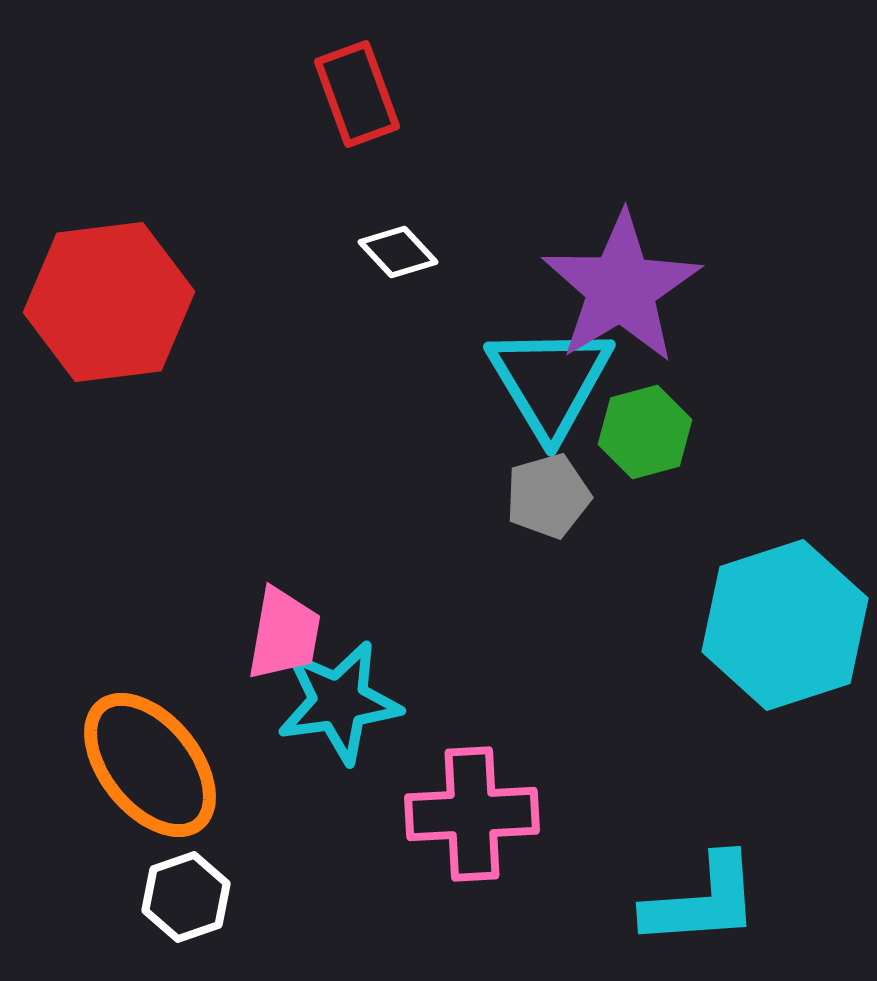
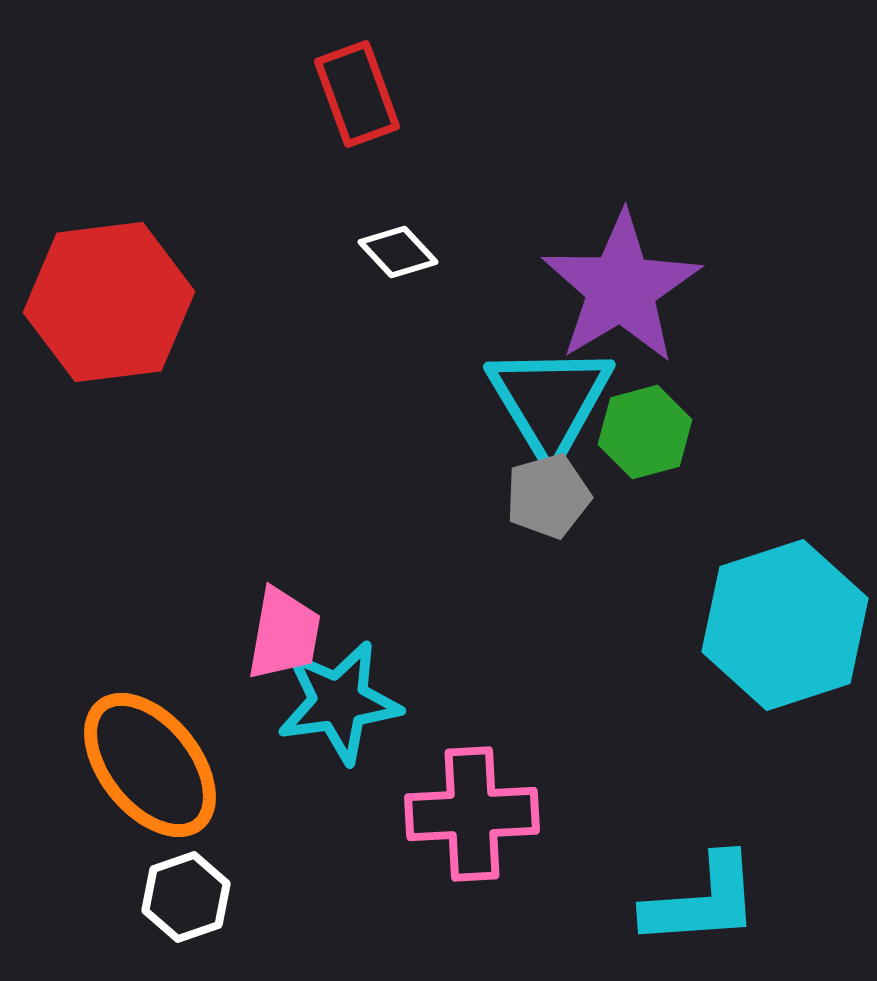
cyan triangle: moved 20 px down
